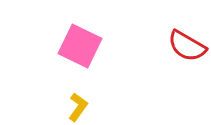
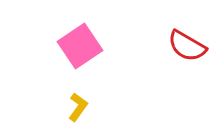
pink square: rotated 30 degrees clockwise
